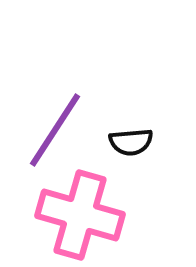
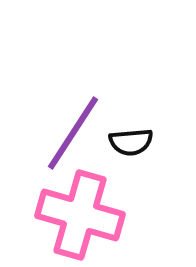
purple line: moved 18 px right, 3 px down
